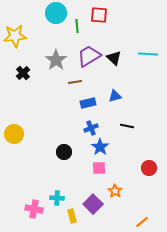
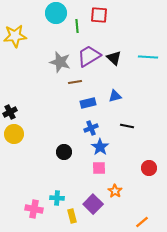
cyan line: moved 3 px down
gray star: moved 4 px right, 2 px down; rotated 20 degrees counterclockwise
black cross: moved 13 px left, 39 px down; rotated 16 degrees clockwise
